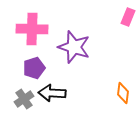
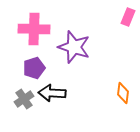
pink cross: moved 2 px right
